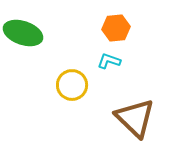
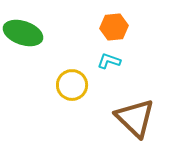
orange hexagon: moved 2 px left, 1 px up
